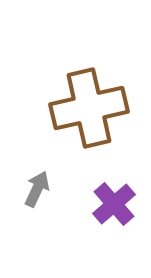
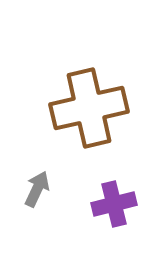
purple cross: rotated 27 degrees clockwise
